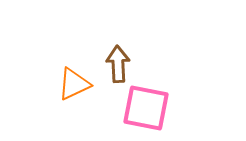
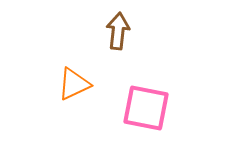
brown arrow: moved 33 px up; rotated 9 degrees clockwise
